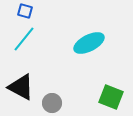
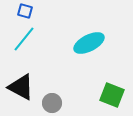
green square: moved 1 px right, 2 px up
